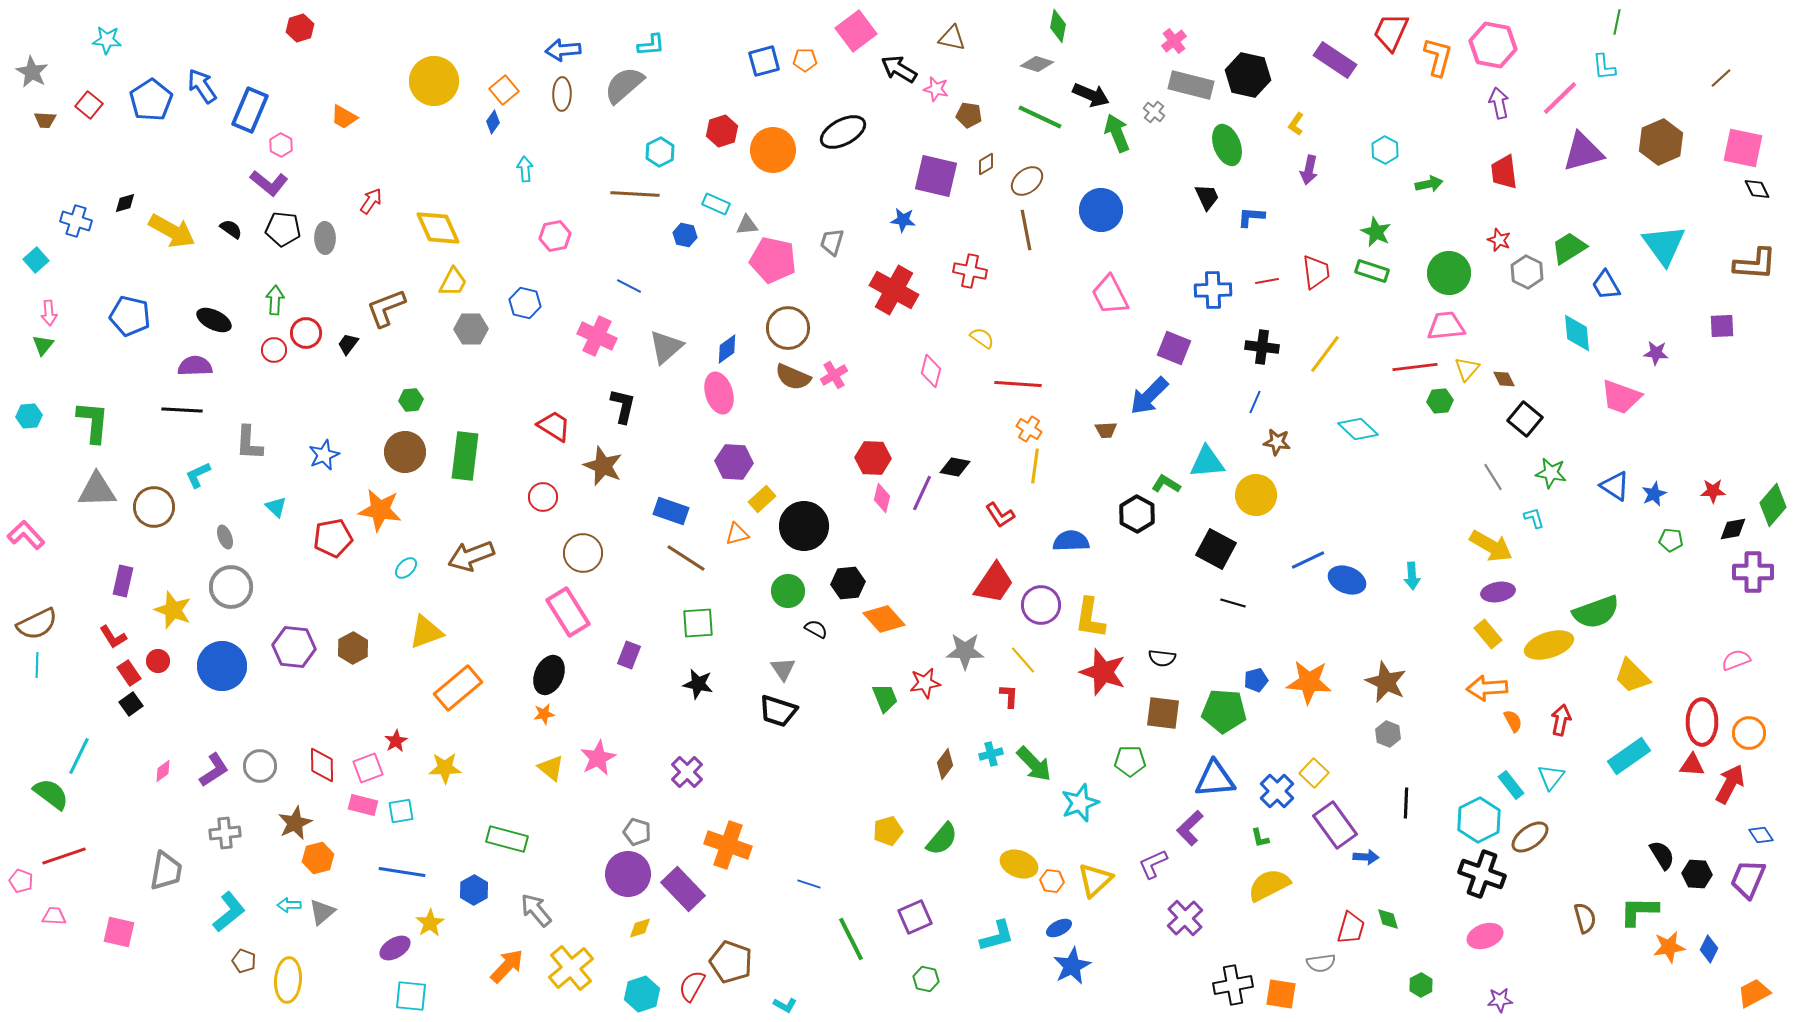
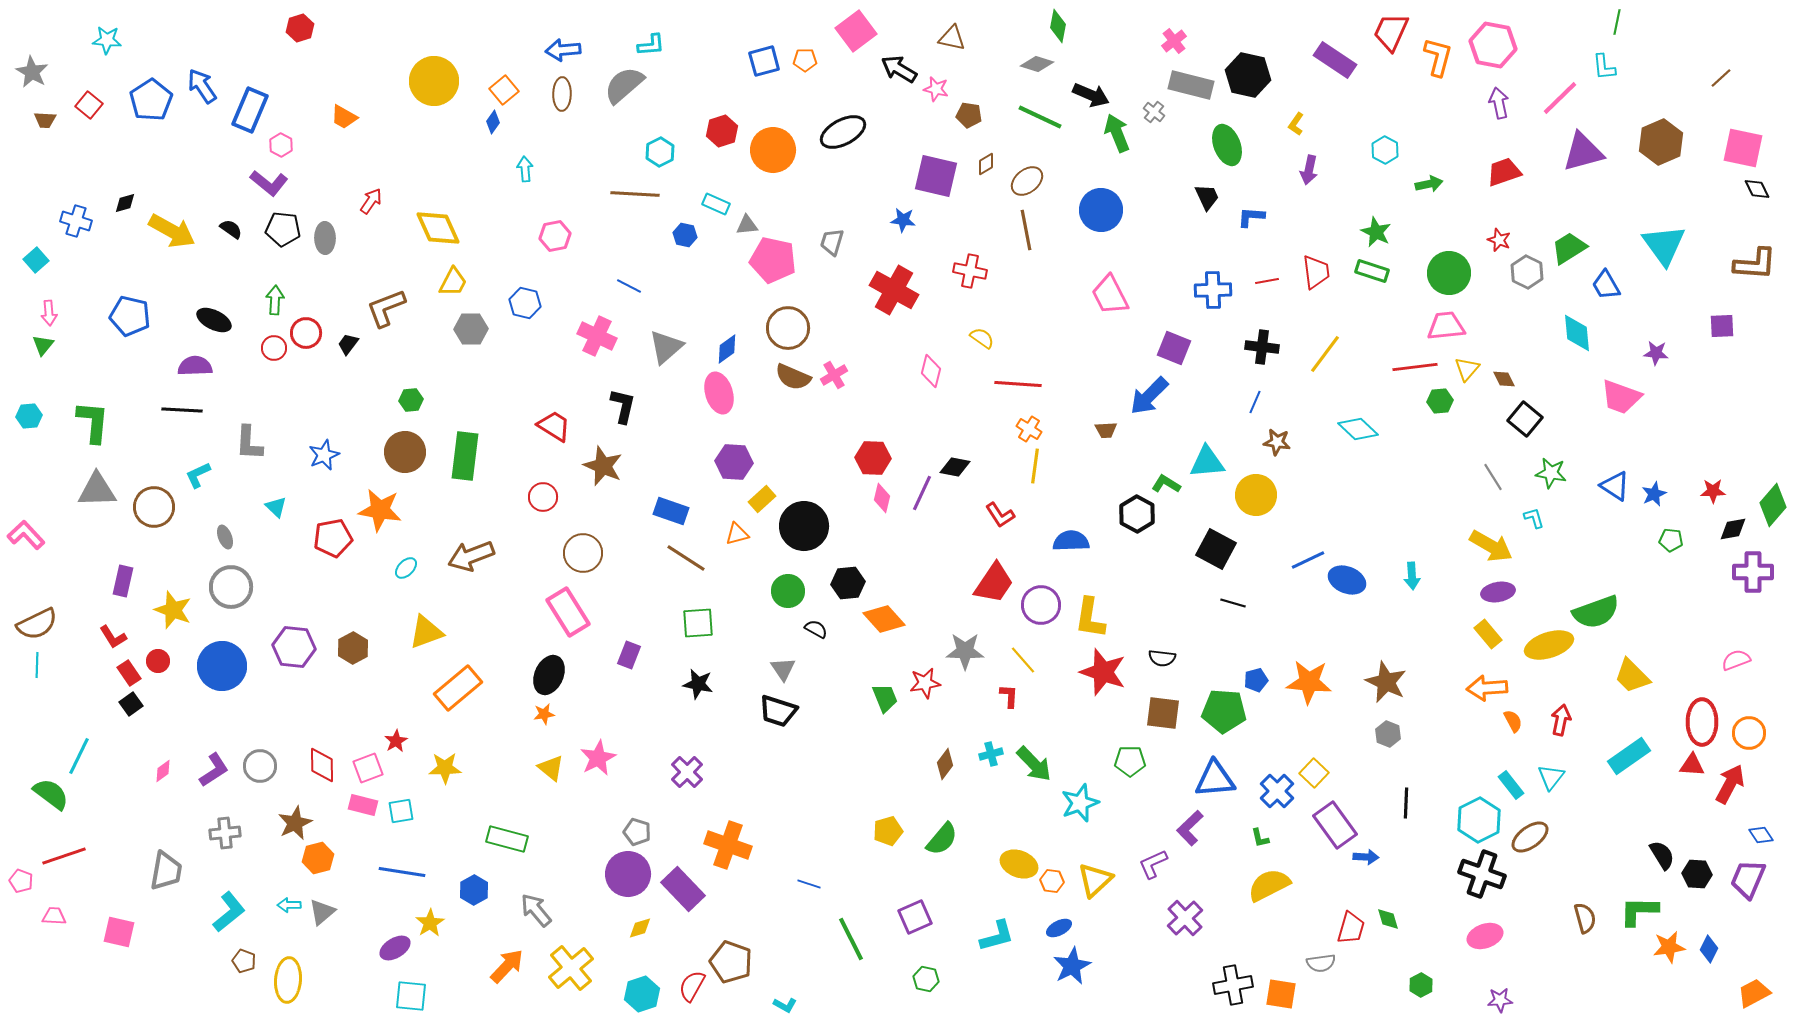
red trapezoid at (1504, 172): rotated 78 degrees clockwise
red circle at (274, 350): moved 2 px up
